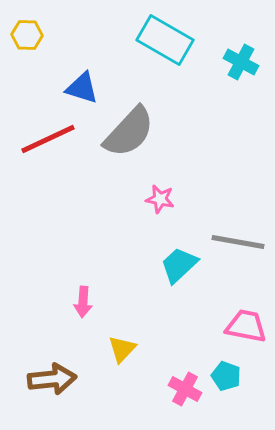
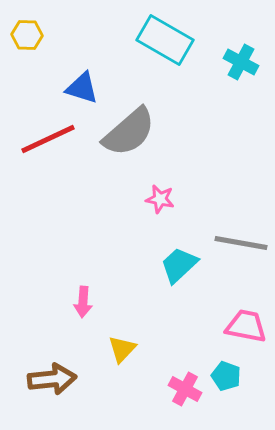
gray semicircle: rotated 6 degrees clockwise
gray line: moved 3 px right, 1 px down
